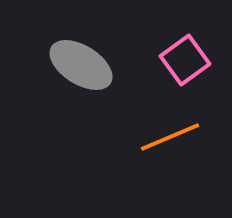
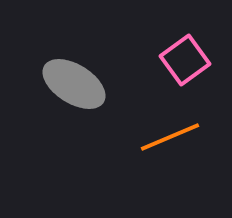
gray ellipse: moved 7 px left, 19 px down
